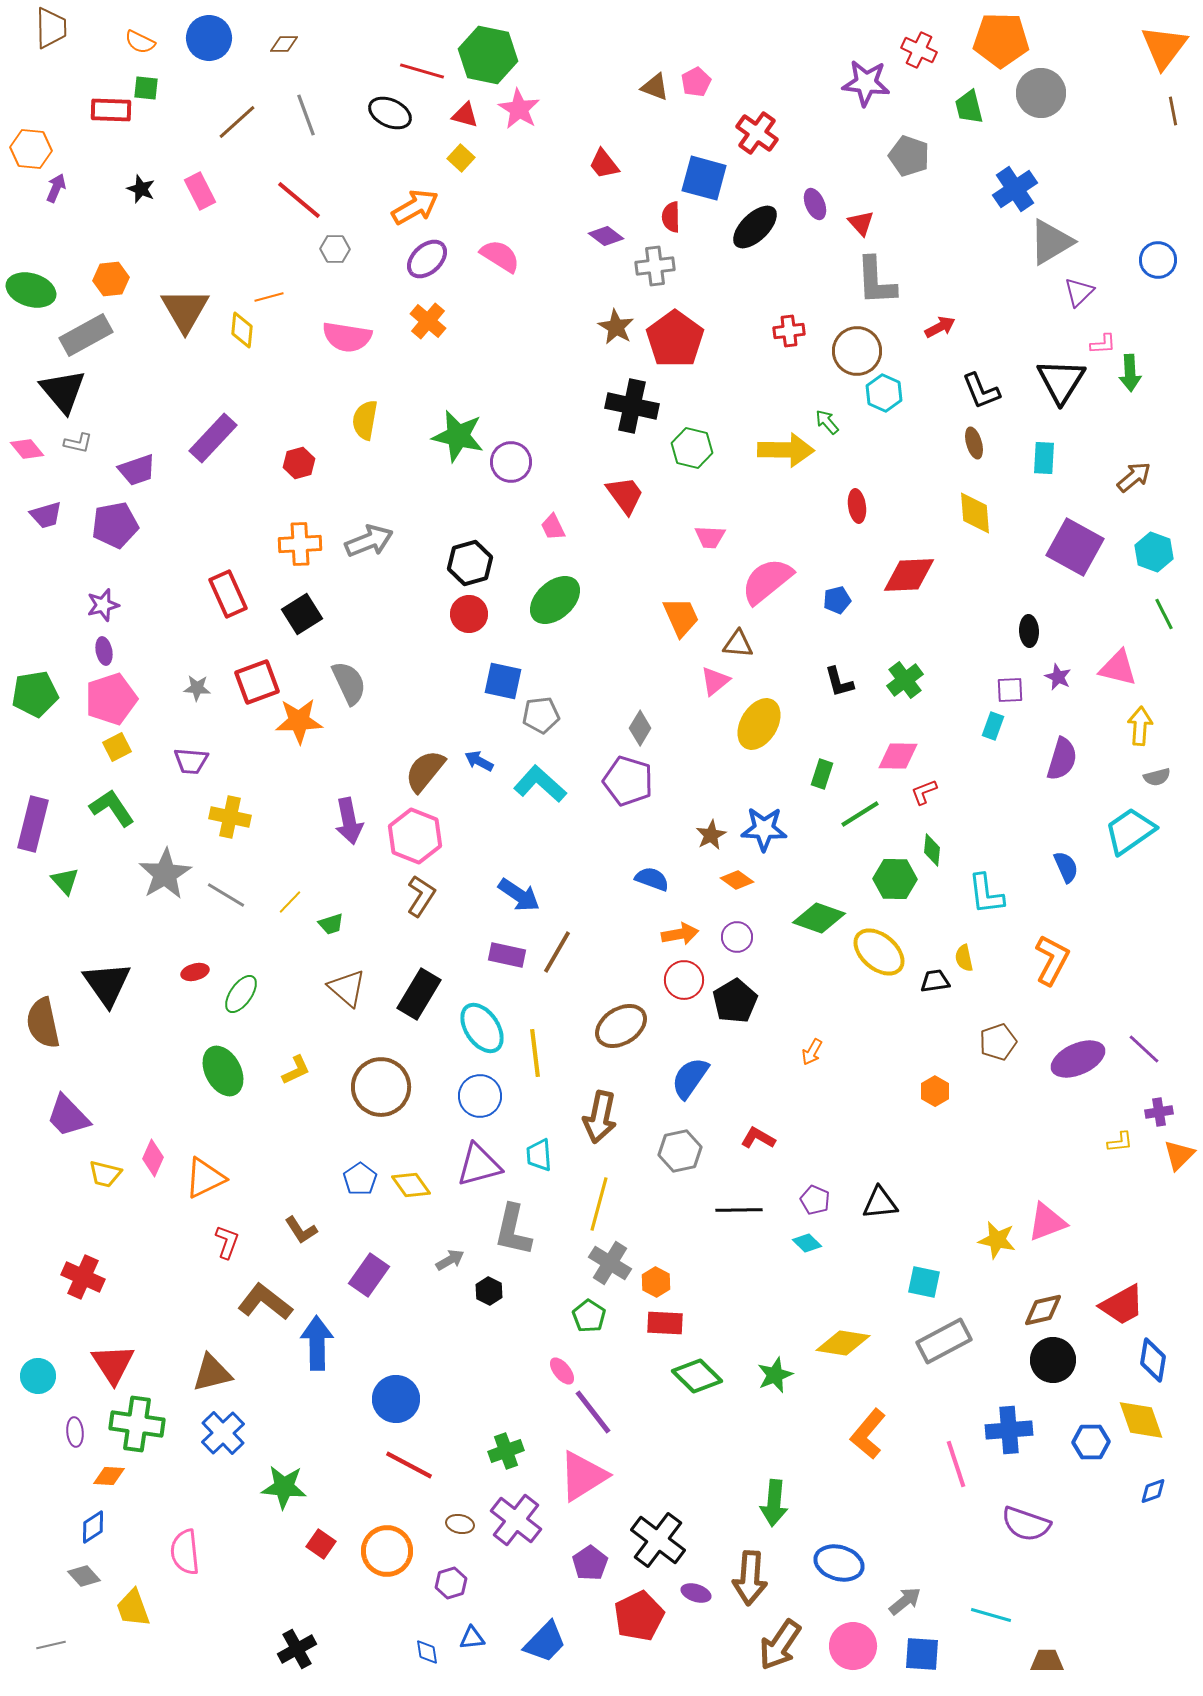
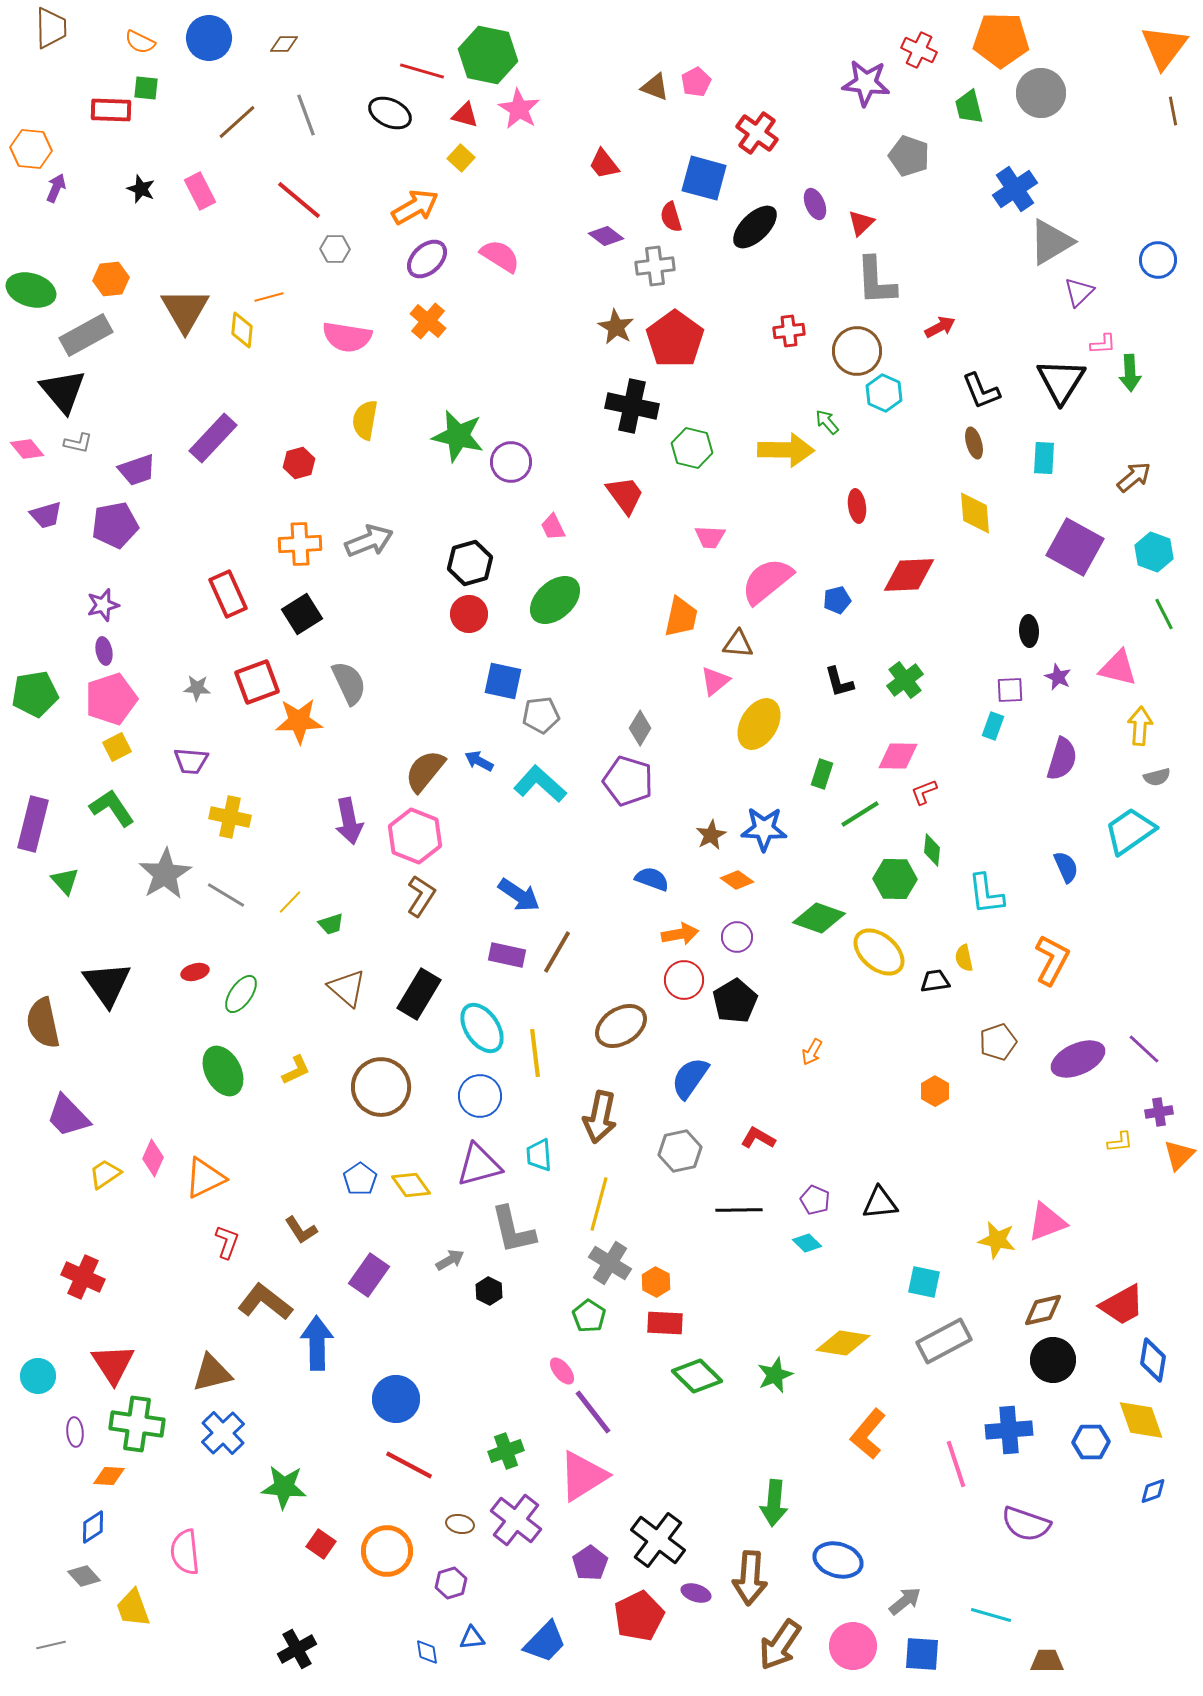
red semicircle at (671, 217): rotated 16 degrees counterclockwise
red triangle at (861, 223): rotated 28 degrees clockwise
orange trapezoid at (681, 617): rotated 36 degrees clockwise
yellow trapezoid at (105, 1174): rotated 132 degrees clockwise
gray L-shape at (513, 1230): rotated 26 degrees counterclockwise
blue ellipse at (839, 1563): moved 1 px left, 3 px up
